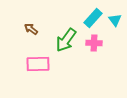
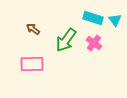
cyan rectangle: rotated 66 degrees clockwise
brown arrow: moved 2 px right
pink cross: rotated 35 degrees clockwise
pink rectangle: moved 6 px left
